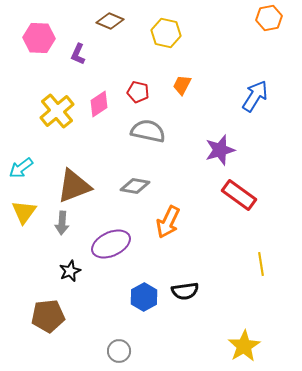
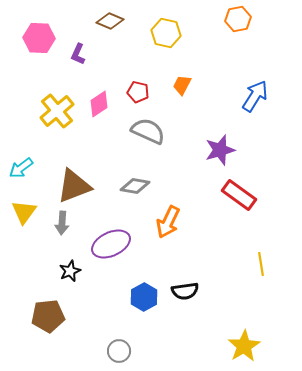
orange hexagon: moved 31 px left, 1 px down
gray semicircle: rotated 12 degrees clockwise
